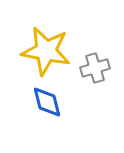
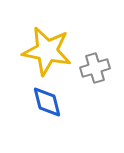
yellow star: moved 1 px right
